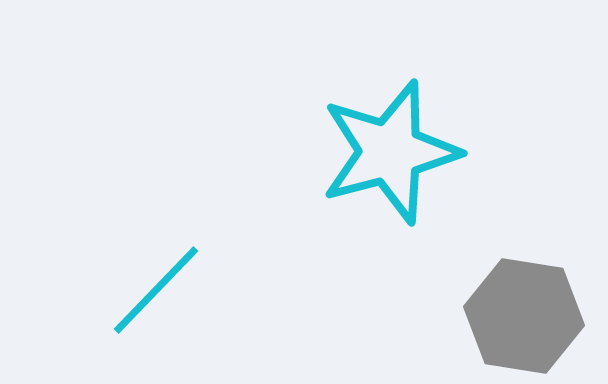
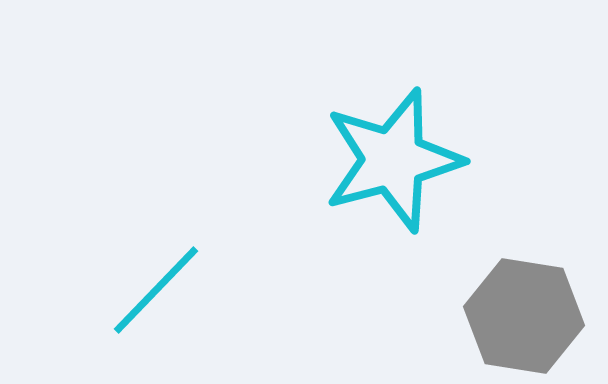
cyan star: moved 3 px right, 8 px down
